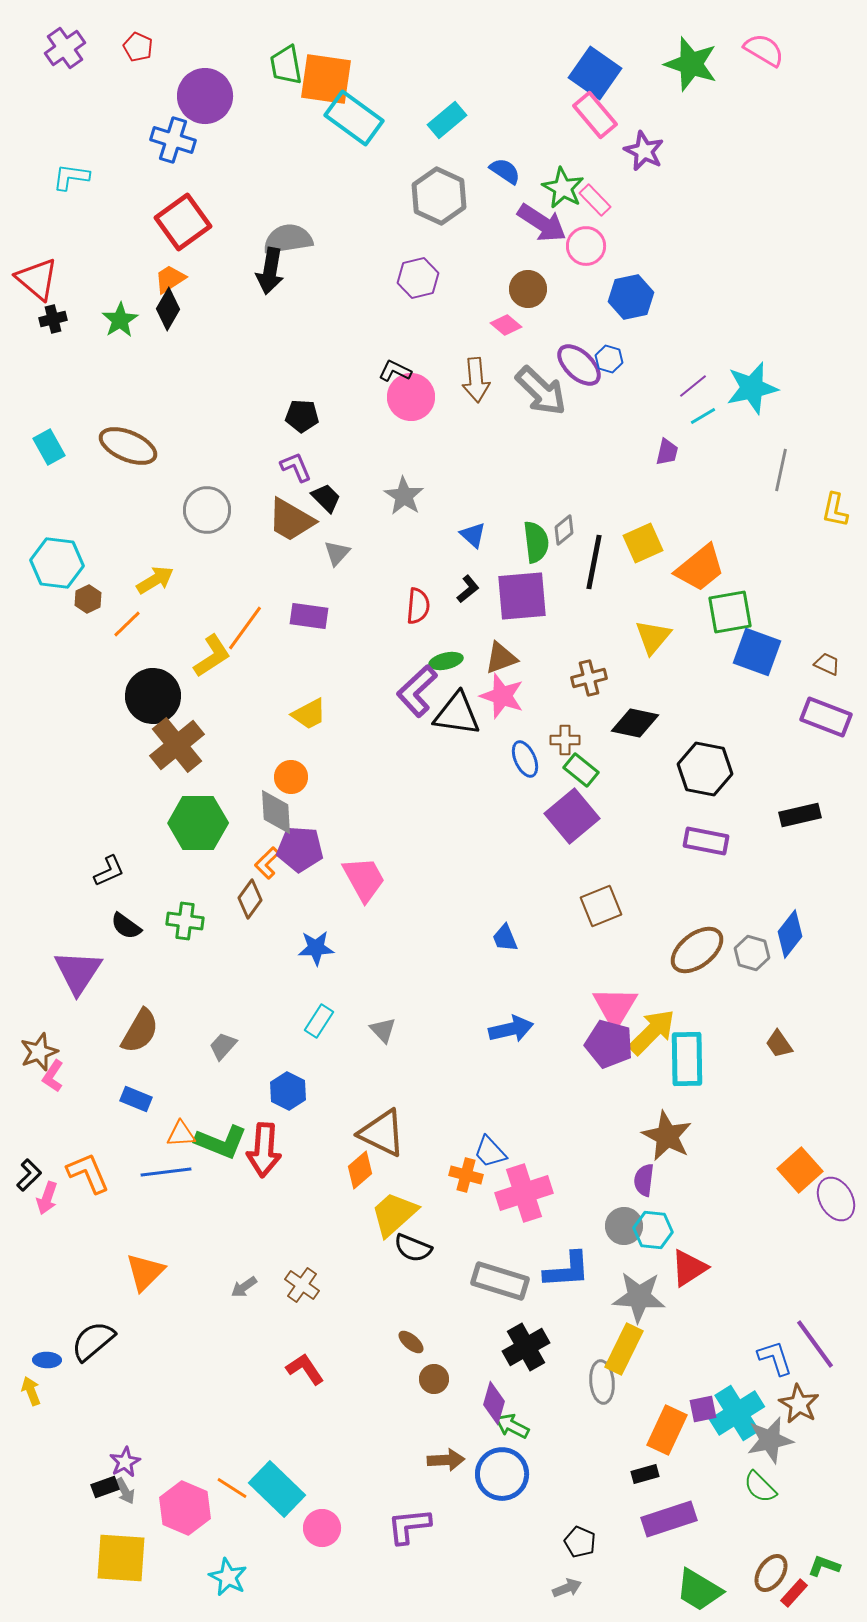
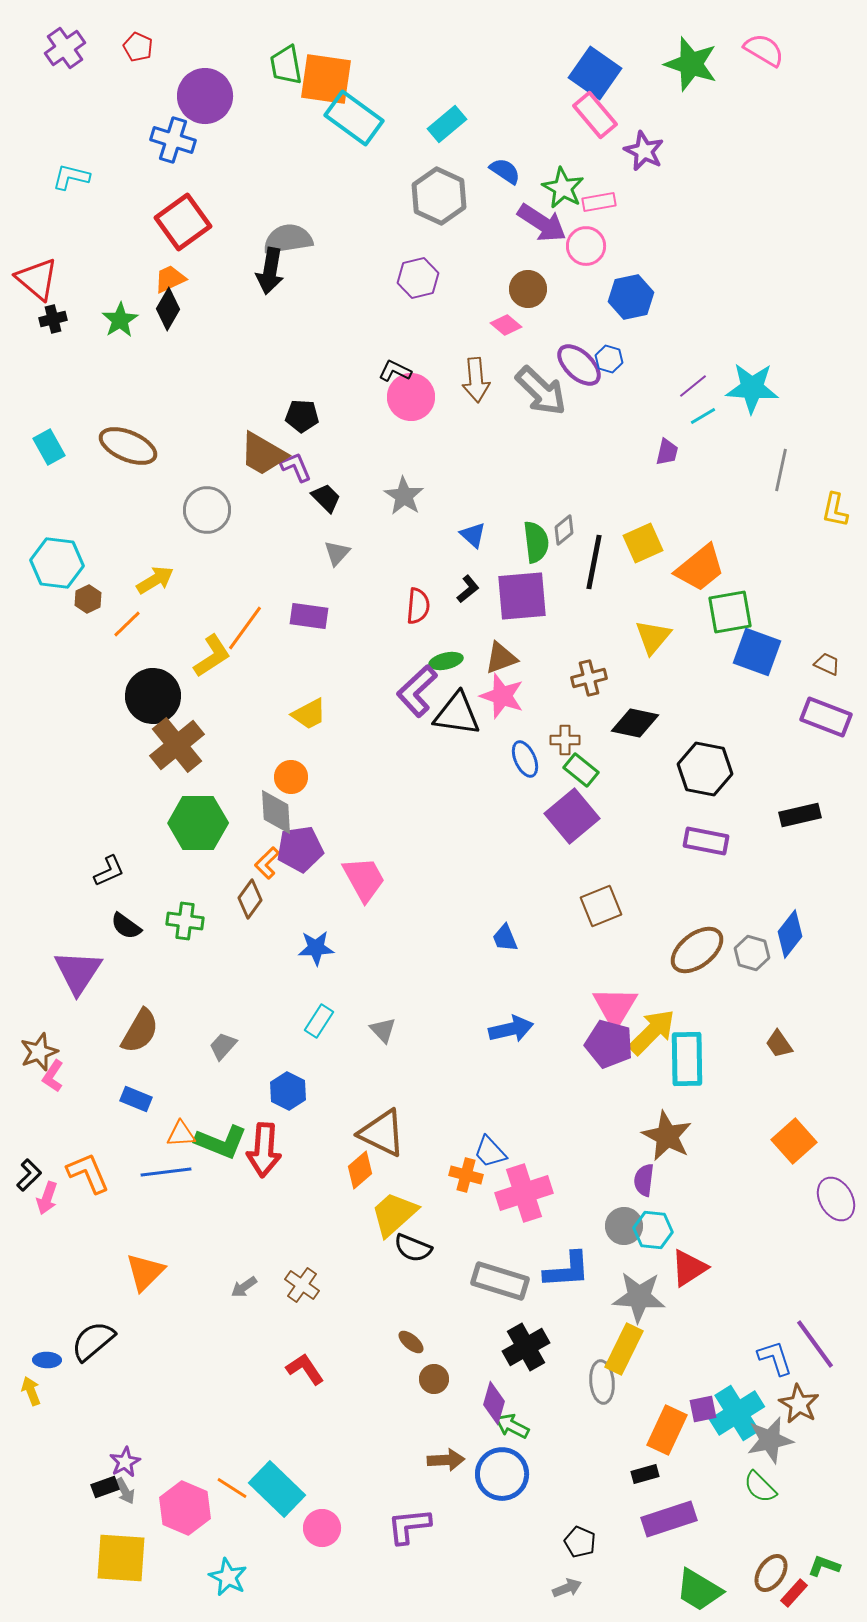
cyan rectangle at (447, 120): moved 4 px down
cyan L-shape at (71, 177): rotated 6 degrees clockwise
pink rectangle at (595, 200): moved 4 px right, 2 px down; rotated 56 degrees counterclockwise
orange trapezoid at (170, 279): rotated 8 degrees clockwise
cyan star at (752, 388): rotated 16 degrees clockwise
brown trapezoid at (291, 520): moved 28 px left, 66 px up
purple pentagon at (300, 849): rotated 12 degrees counterclockwise
orange square at (800, 1170): moved 6 px left, 29 px up
